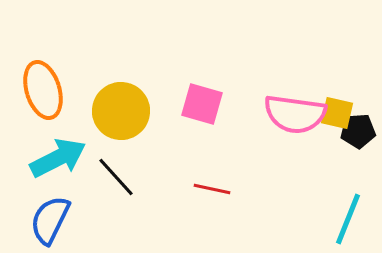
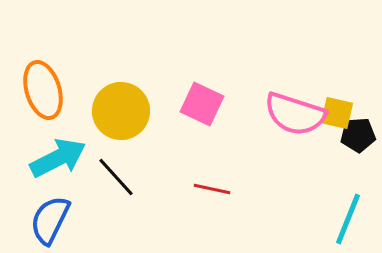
pink square: rotated 9 degrees clockwise
pink semicircle: rotated 10 degrees clockwise
black pentagon: moved 4 px down
